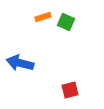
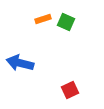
orange rectangle: moved 2 px down
red square: rotated 12 degrees counterclockwise
